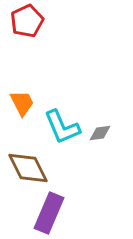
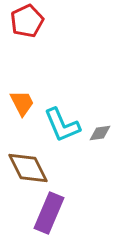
cyan L-shape: moved 2 px up
